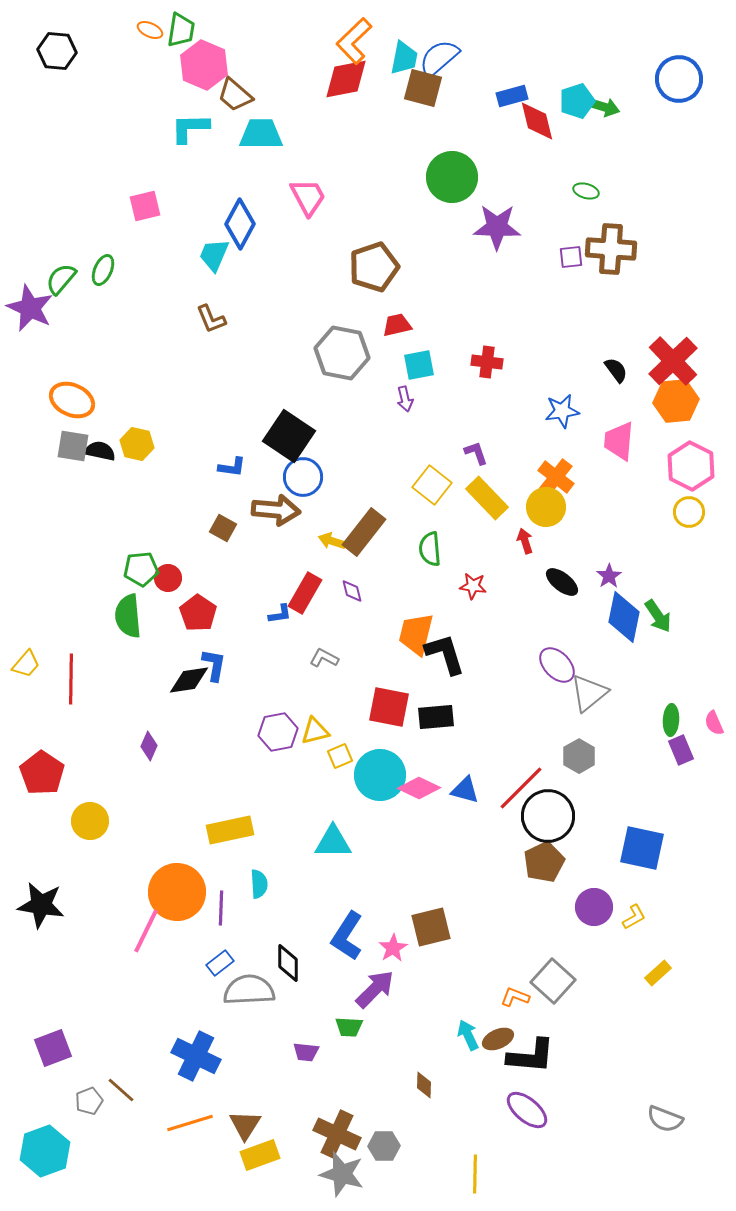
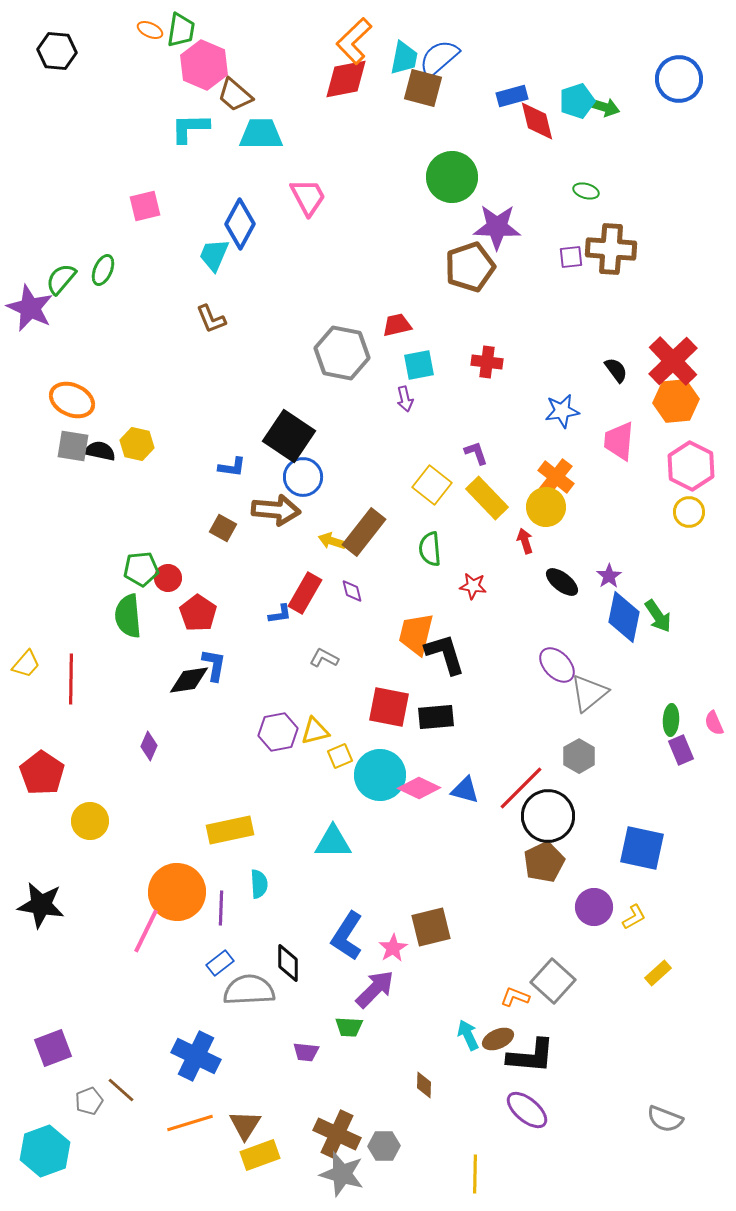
brown pentagon at (374, 267): moved 96 px right
